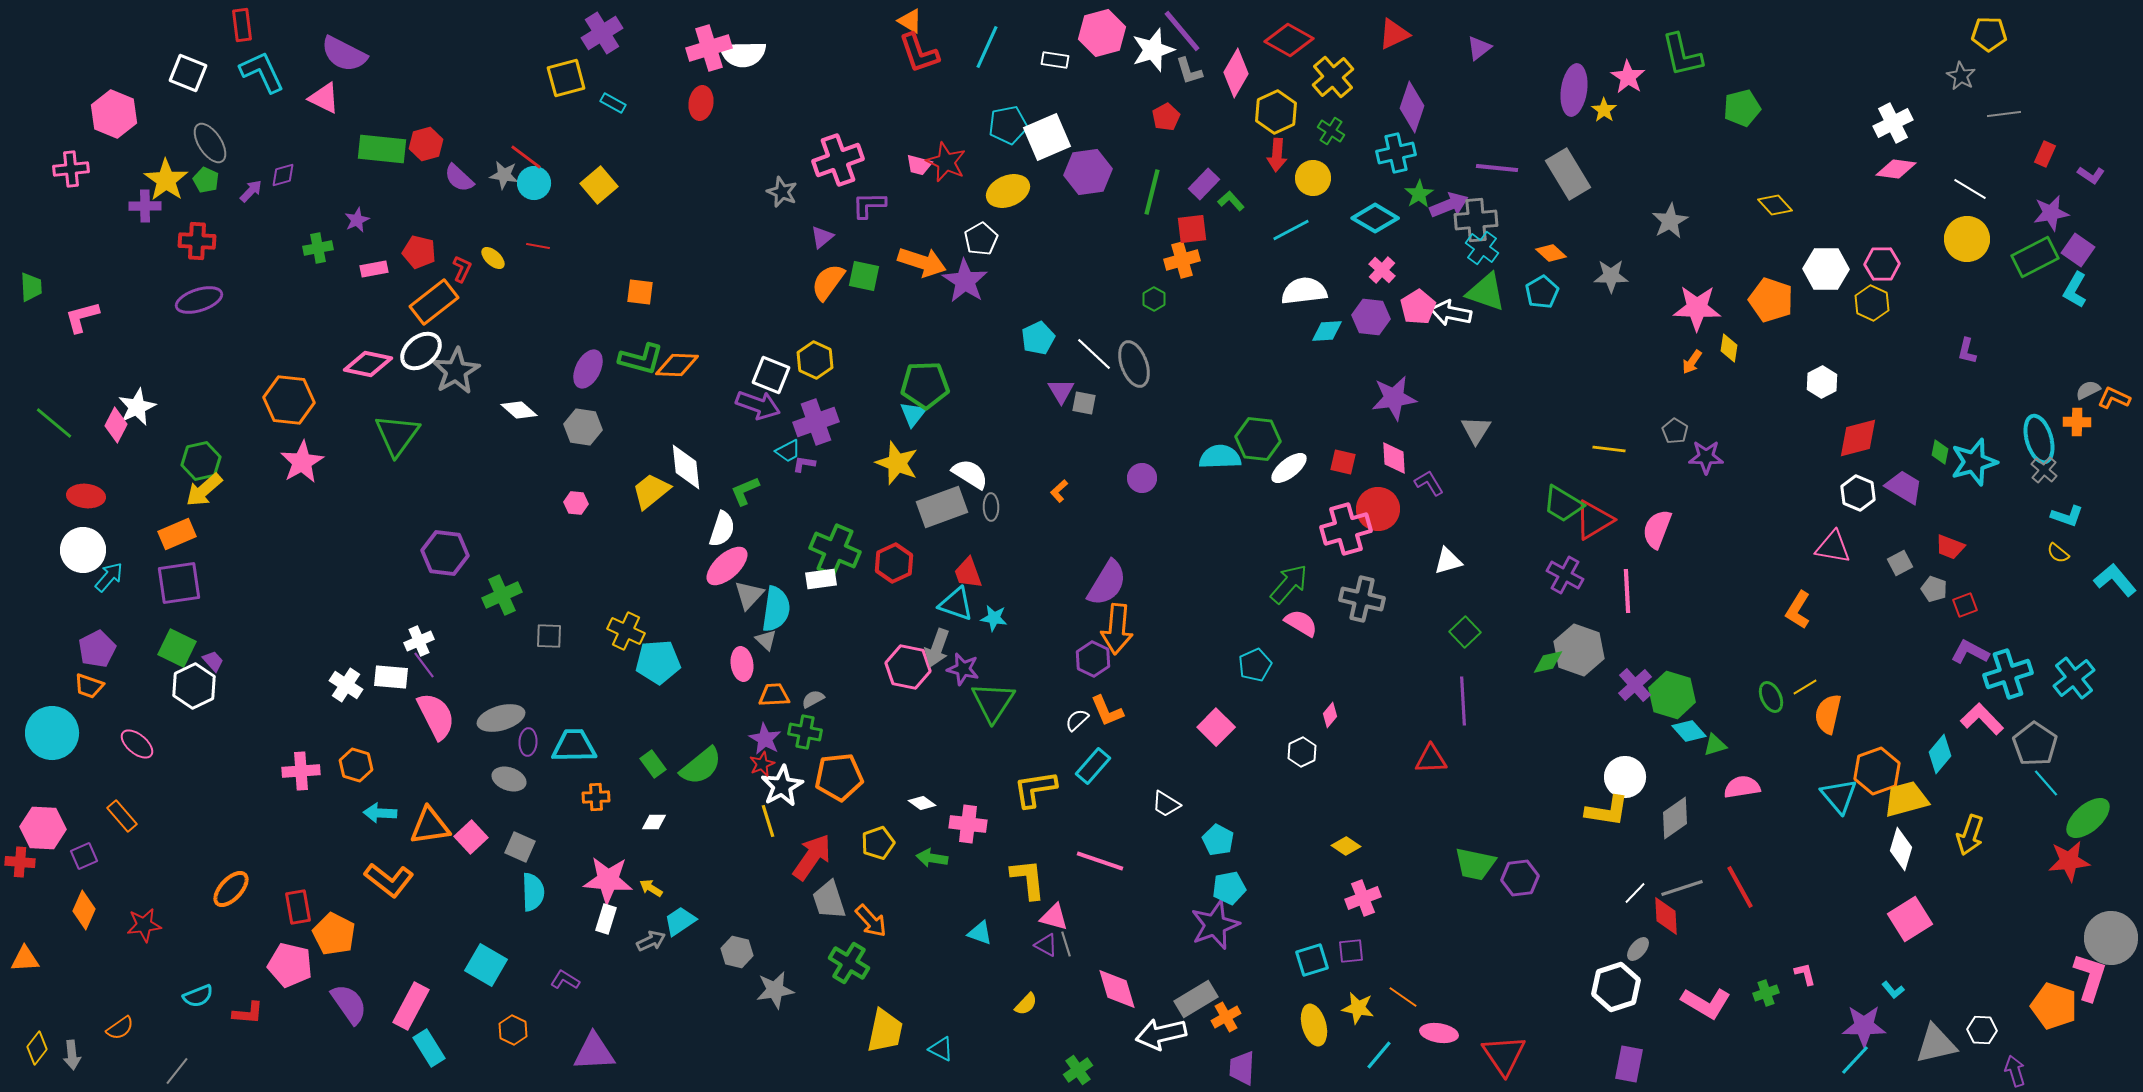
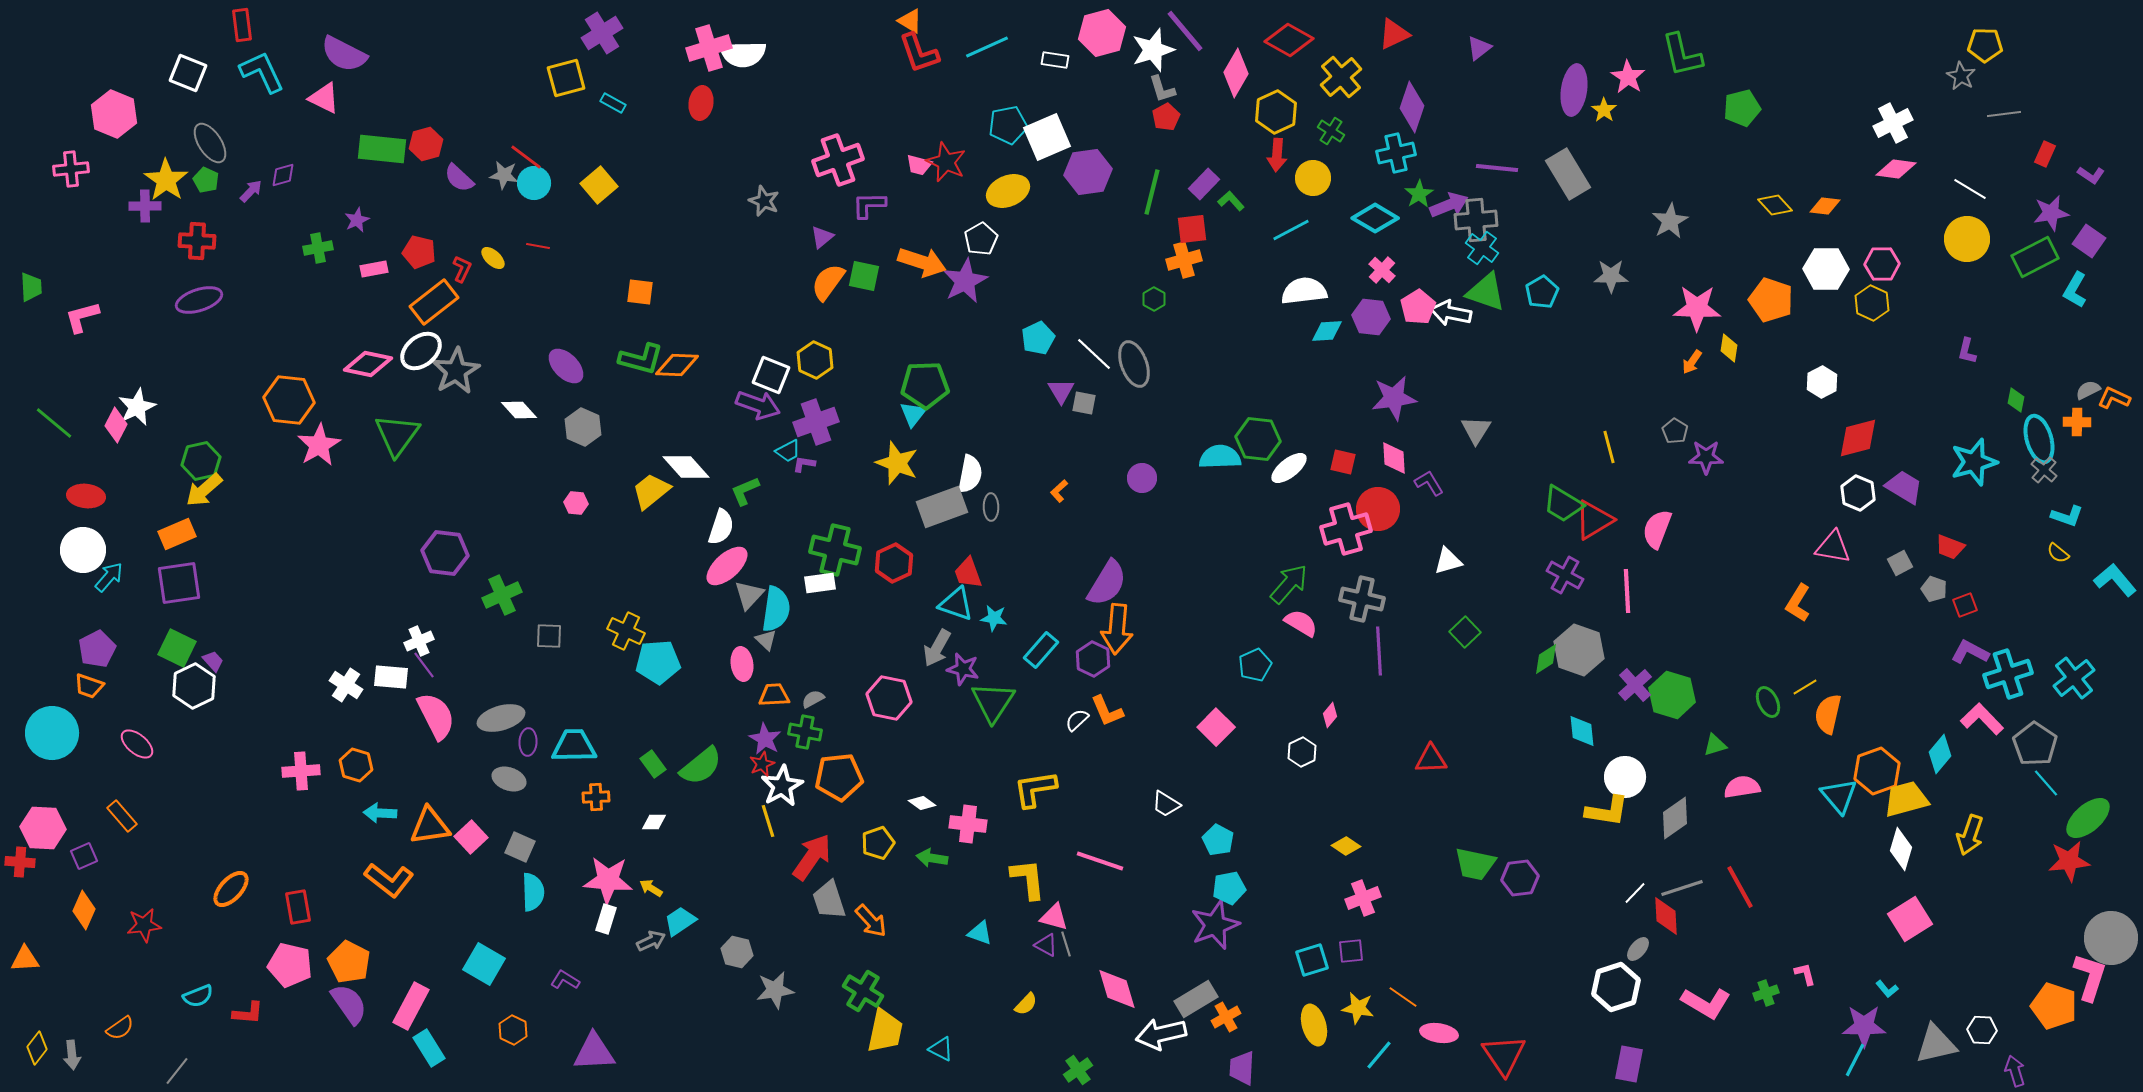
purple line at (1182, 31): moved 3 px right
yellow pentagon at (1989, 34): moved 4 px left, 11 px down
cyan line at (987, 47): rotated 42 degrees clockwise
gray L-shape at (1189, 71): moved 27 px left, 18 px down
yellow cross at (1333, 77): moved 8 px right
gray star at (782, 192): moved 18 px left, 9 px down
purple square at (2078, 250): moved 11 px right, 9 px up
orange diamond at (1551, 253): moved 274 px right, 47 px up; rotated 36 degrees counterclockwise
orange cross at (1182, 260): moved 2 px right
purple star at (965, 281): rotated 12 degrees clockwise
purple ellipse at (588, 369): moved 22 px left, 3 px up; rotated 72 degrees counterclockwise
white diamond at (519, 410): rotated 6 degrees clockwise
gray hexagon at (583, 427): rotated 15 degrees clockwise
yellow line at (1609, 449): moved 2 px up; rotated 68 degrees clockwise
green diamond at (1940, 452): moved 76 px right, 52 px up
pink star at (302, 462): moved 17 px right, 17 px up
white diamond at (686, 467): rotated 36 degrees counterclockwise
white semicircle at (970, 474): rotated 69 degrees clockwise
white semicircle at (722, 529): moved 1 px left, 2 px up
green cross at (835, 550): rotated 9 degrees counterclockwise
white rectangle at (821, 579): moved 1 px left, 4 px down
orange L-shape at (1798, 610): moved 7 px up
gray arrow at (937, 648): rotated 9 degrees clockwise
green diamond at (1548, 662): moved 2 px left, 3 px up; rotated 20 degrees counterclockwise
pink hexagon at (908, 667): moved 19 px left, 31 px down
green ellipse at (1771, 697): moved 3 px left, 5 px down
purple line at (1463, 701): moved 84 px left, 50 px up
cyan diamond at (1689, 731): moved 107 px left; rotated 36 degrees clockwise
cyan rectangle at (1093, 766): moved 52 px left, 116 px up
orange pentagon at (334, 934): moved 15 px right, 28 px down
green cross at (849, 963): moved 14 px right, 28 px down
cyan square at (486, 965): moved 2 px left, 1 px up
cyan L-shape at (1893, 990): moved 6 px left, 1 px up
cyan line at (1855, 1060): rotated 16 degrees counterclockwise
